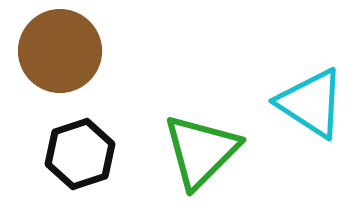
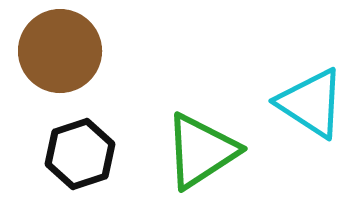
green triangle: rotated 12 degrees clockwise
